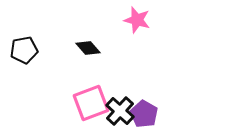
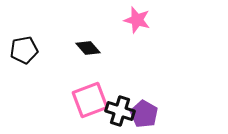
pink square: moved 1 px left, 3 px up
black cross: rotated 24 degrees counterclockwise
